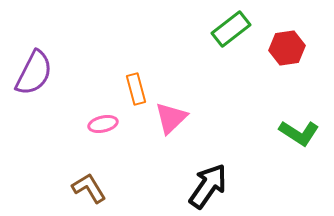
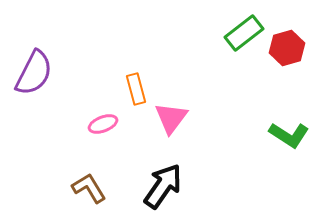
green rectangle: moved 13 px right, 4 px down
red hexagon: rotated 8 degrees counterclockwise
pink triangle: rotated 9 degrees counterclockwise
pink ellipse: rotated 8 degrees counterclockwise
green L-shape: moved 10 px left, 2 px down
black arrow: moved 45 px left
